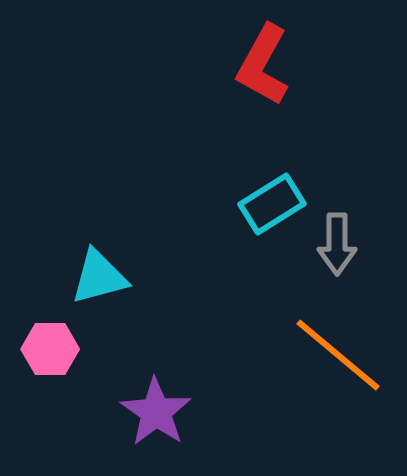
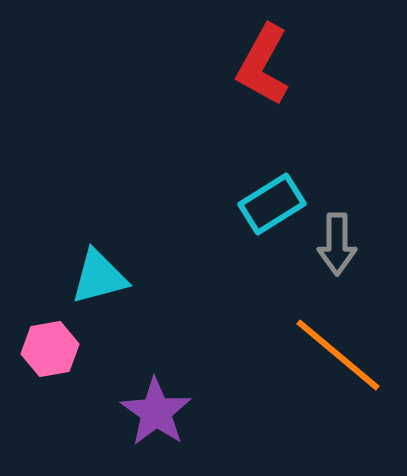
pink hexagon: rotated 10 degrees counterclockwise
